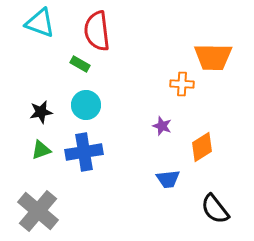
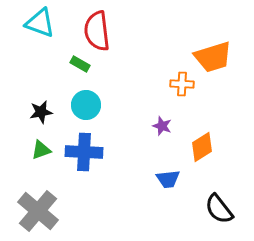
orange trapezoid: rotated 18 degrees counterclockwise
blue cross: rotated 12 degrees clockwise
black semicircle: moved 4 px right
